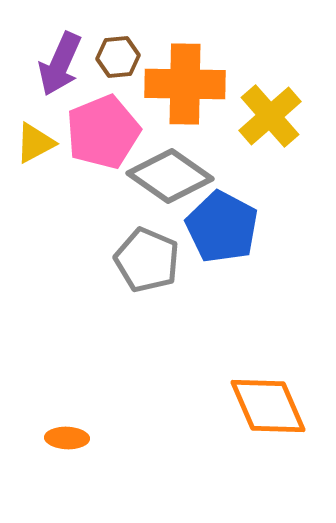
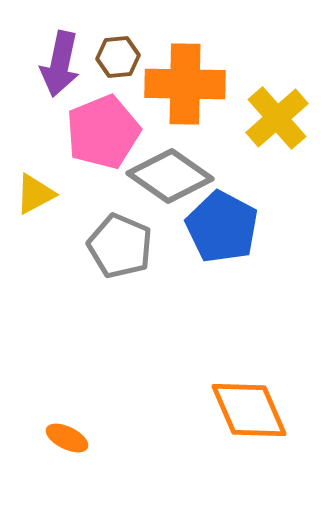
purple arrow: rotated 12 degrees counterclockwise
yellow cross: moved 7 px right, 2 px down
yellow triangle: moved 51 px down
gray pentagon: moved 27 px left, 14 px up
orange diamond: moved 19 px left, 4 px down
orange ellipse: rotated 24 degrees clockwise
